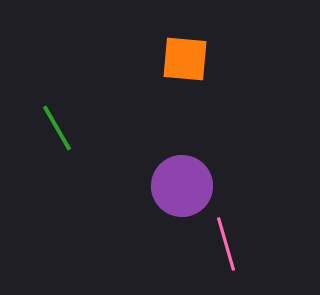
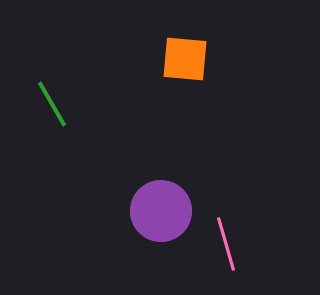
green line: moved 5 px left, 24 px up
purple circle: moved 21 px left, 25 px down
